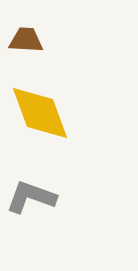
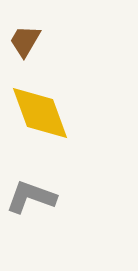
brown trapezoid: moved 1 px left, 1 px down; rotated 63 degrees counterclockwise
